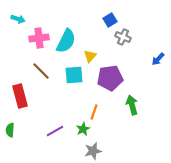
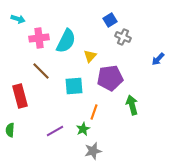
cyan square: moved 11 px down
